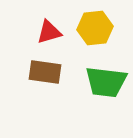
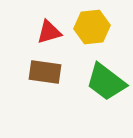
yellow hexagon: moved 3 px left, 1 px up
green trapezoid: rotated 30 degrees clockwise
